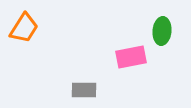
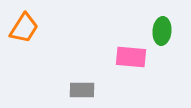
pink rectangle: rotated 16 degrees clockwise
gray rectangle: moved 2 px left
